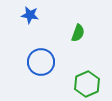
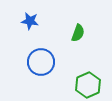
blue star: moved 6 px down
green hexagon: moved 1 px right, 1 px down
